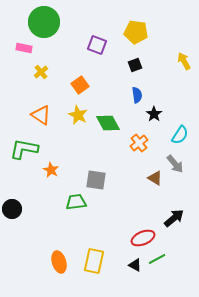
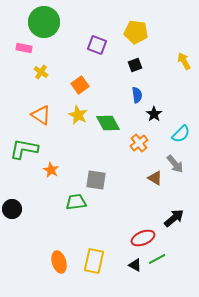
yellow cross: rotated 16 degrees counterclockwise
cyan semicircle: moved 1 px right, 1 px up; rotated 12 degrees clockwise
